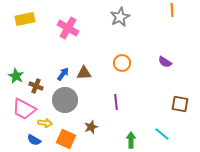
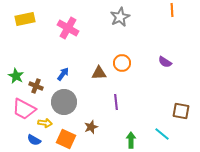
brown triangle: moved 15 px right
gray circle: moved 1 px left, 2 px down
brown square: moved 1 px right, 7 px down
